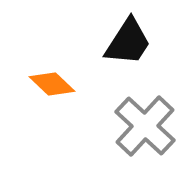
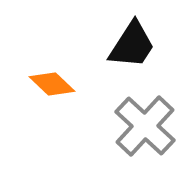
black trapezoid: moved 4 px right, 3 px down
